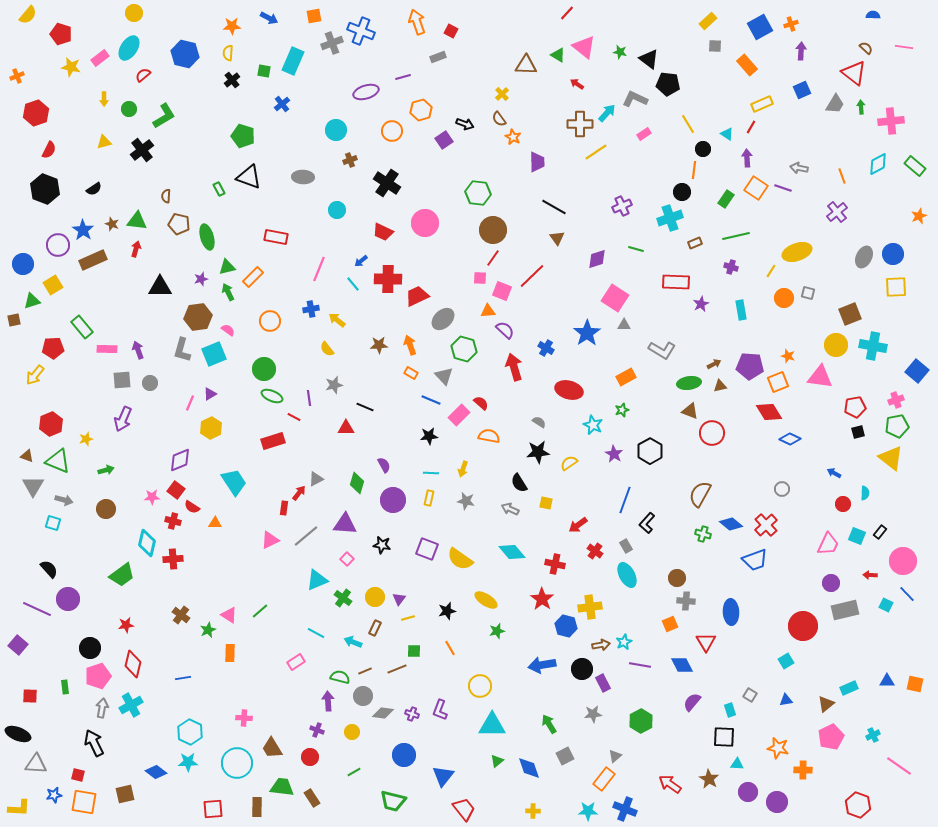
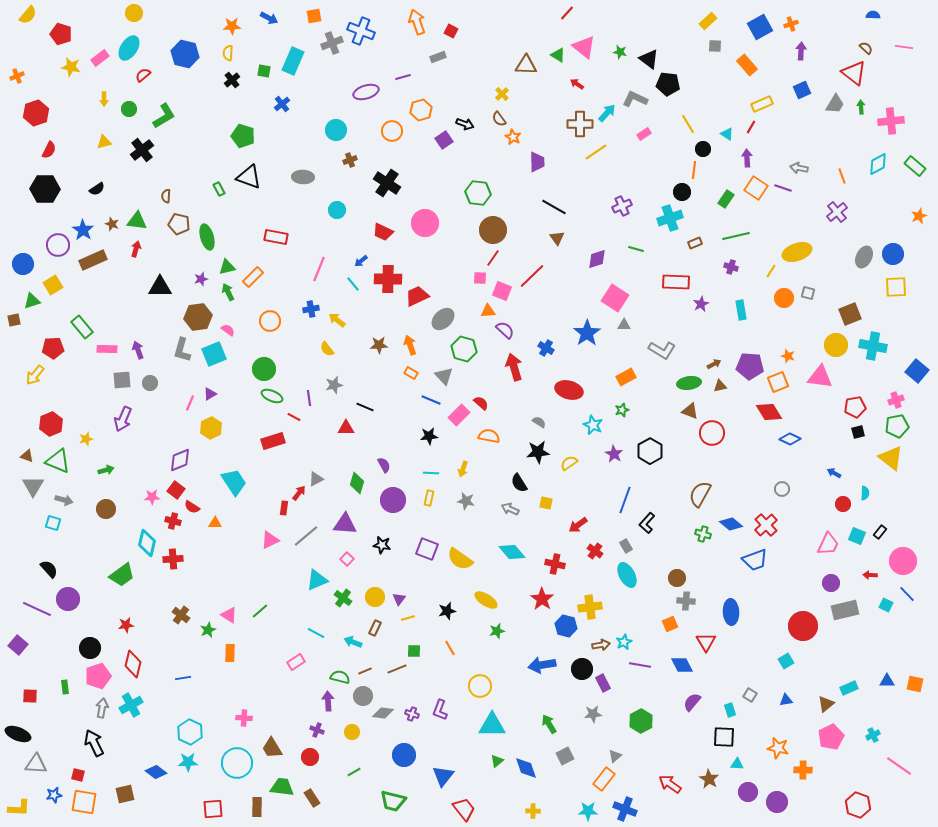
black hexagon at (45, 189): rotated 20 degrees counterclockwise
black semicircle at (94, 189): moved 3 px right
blue diamond at (529, 768): moved 3 px left
